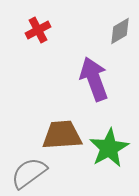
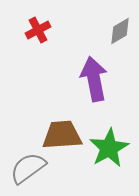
purple arrow: rotated 9 degrees clockwise
gray semicircle: moved 1 px left, 5 px up
